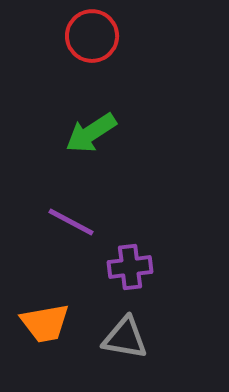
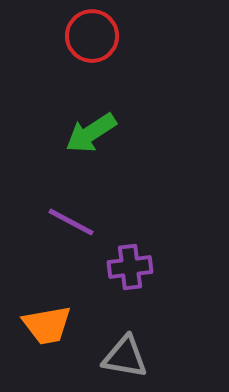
orange trapezoid: moved 2 px right, 2 px down
gray triangle: moved 19 px down
